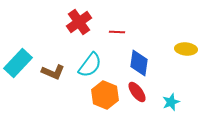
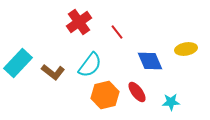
red line: rotated 49 degrees clockwise
yellow ellipse: rotated 15 degrees counterclockwise
blue diamond: moved 11 px right, 2 px up; rotated 32 degrees counterclockwise
brown L-shape: rotated 15 degrees clockwise
orange hexagon: rotated 24 degrees clockwise
cyan star: rotated 18 degrees clockwise
